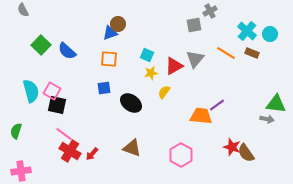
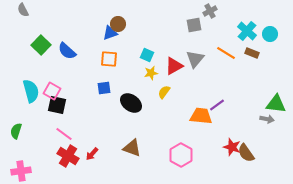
red cross: moved 2 px left, 5 px down
